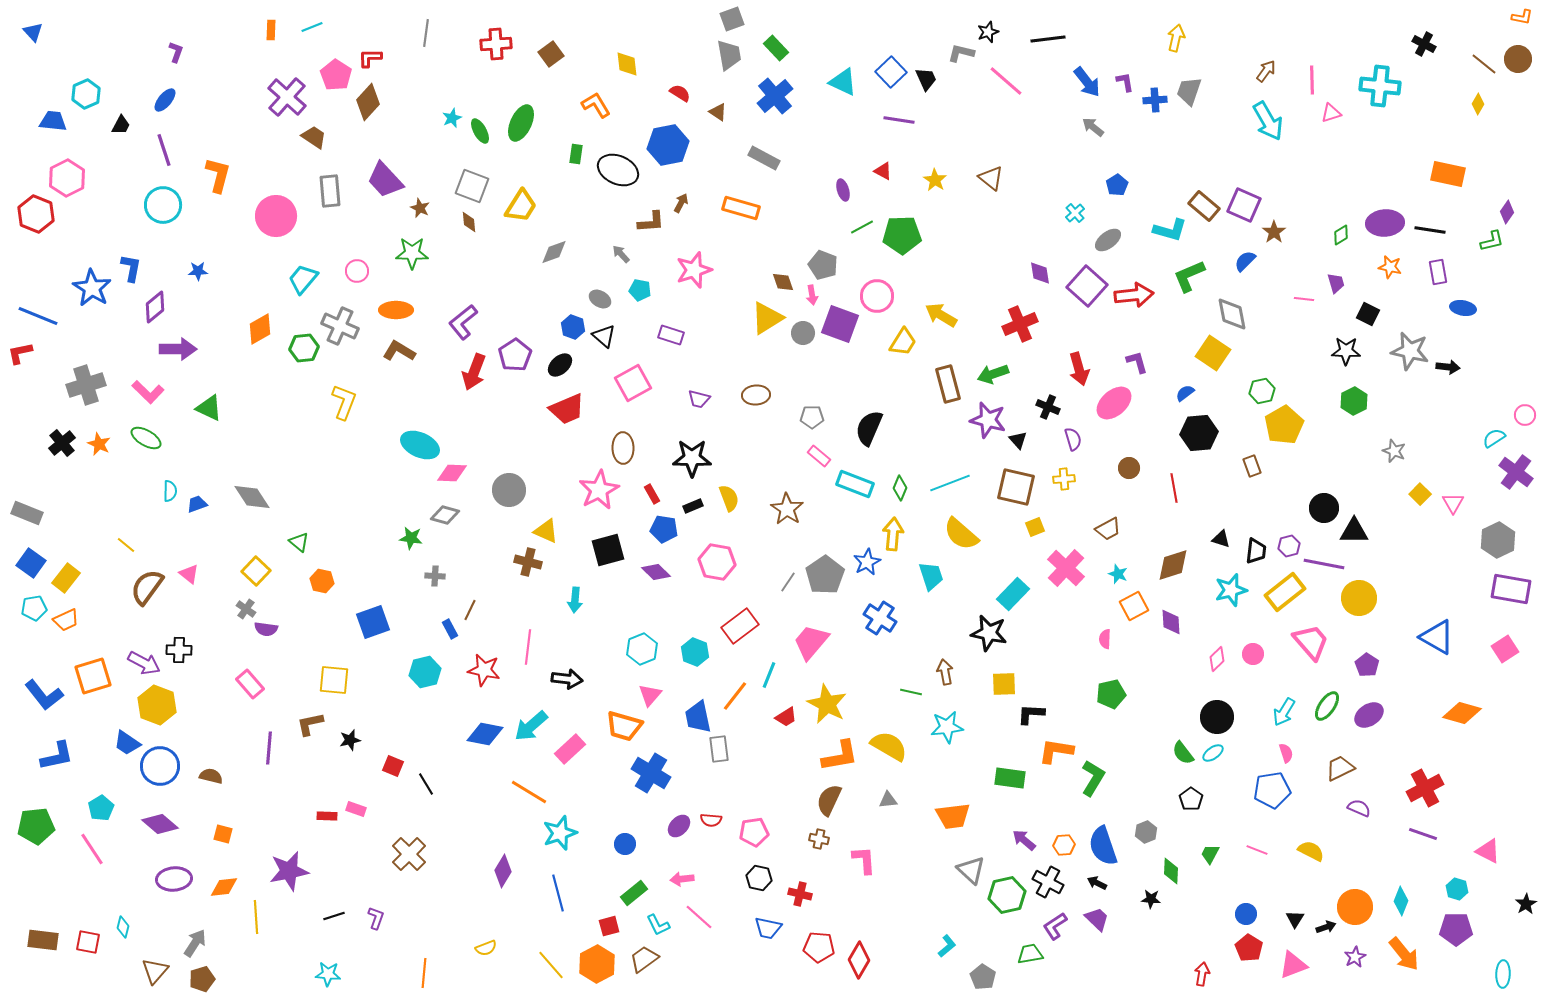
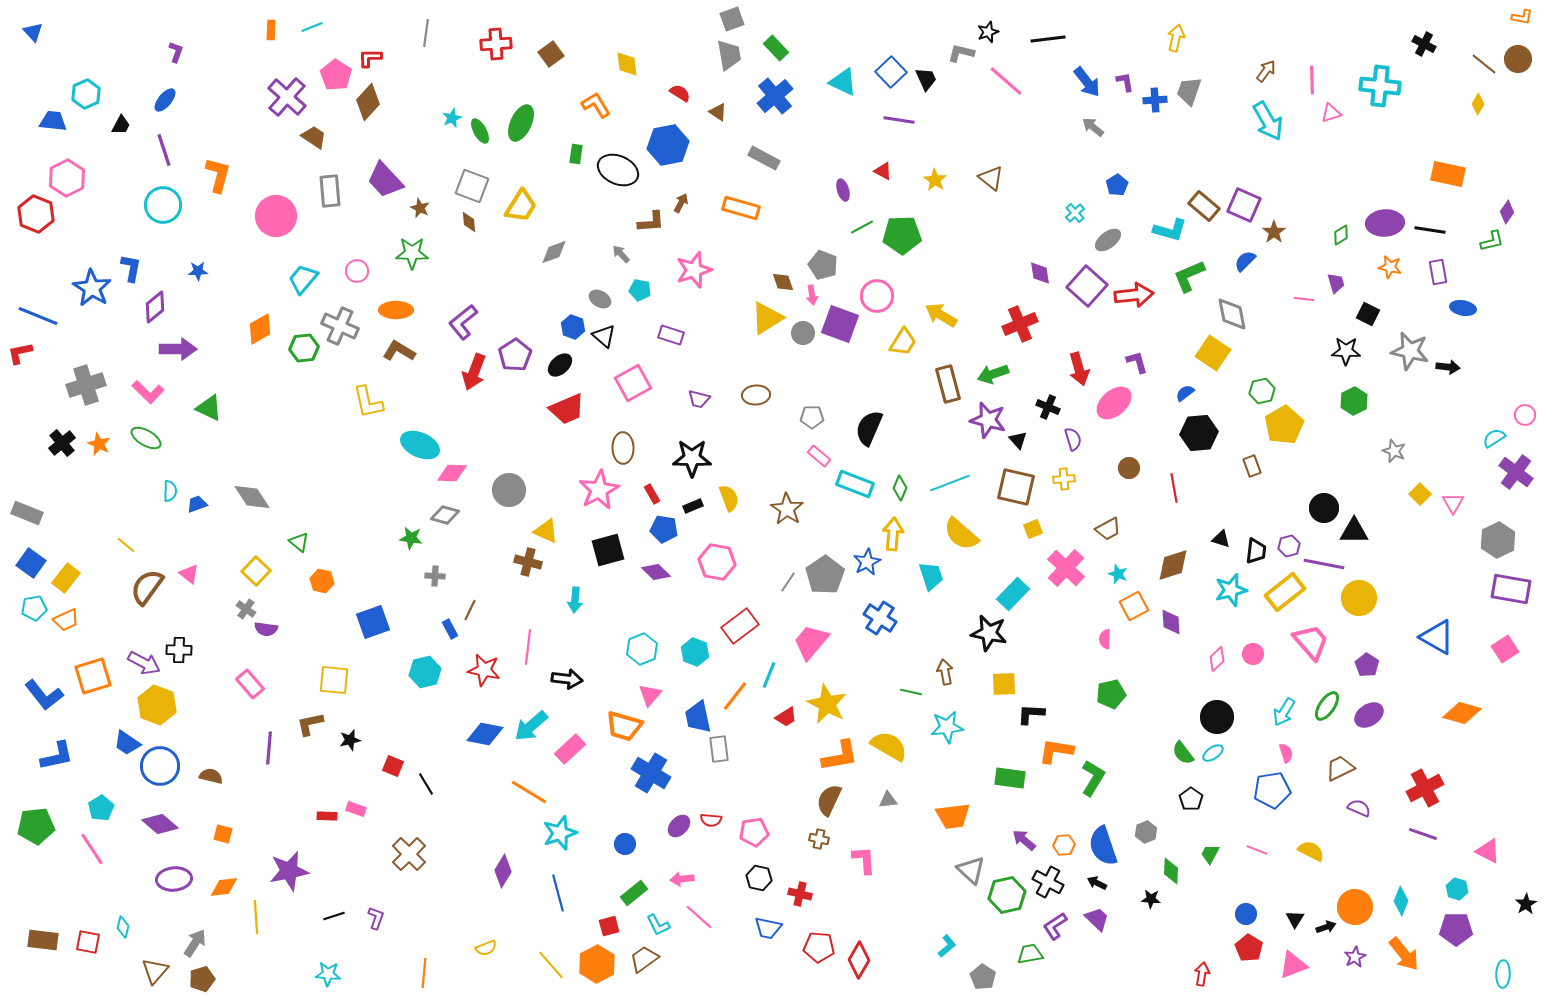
yellow L-shape at (344, 402): moved 24 px right; rotated 147 degrees clockwise
yellow square at (1035, 527): moved 2 px left, 2 px down
